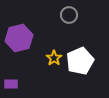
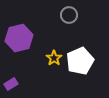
purple rectangle: rotated 32 degrees counterclockwise
